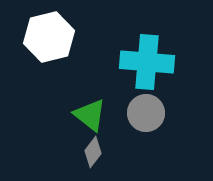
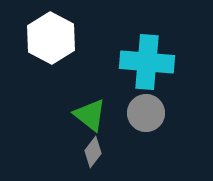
white hexagon: moved 2 px right, 1 px down; rotated 18 degrees counterclockwise
